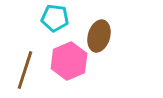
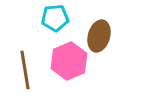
cyan pentagon: rotated 12 degrees counterclockwise
brown line: rotated 27 degrees counterclockwise
